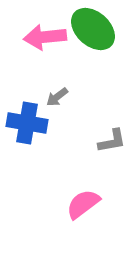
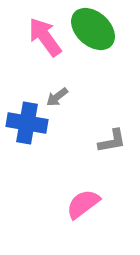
pink arrow: rotated 60 degrees clockwise
